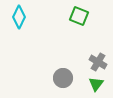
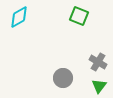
cyan diamond: rotated 35 degrees clockwise
green triangle: moved 3 px right, 2 px down
